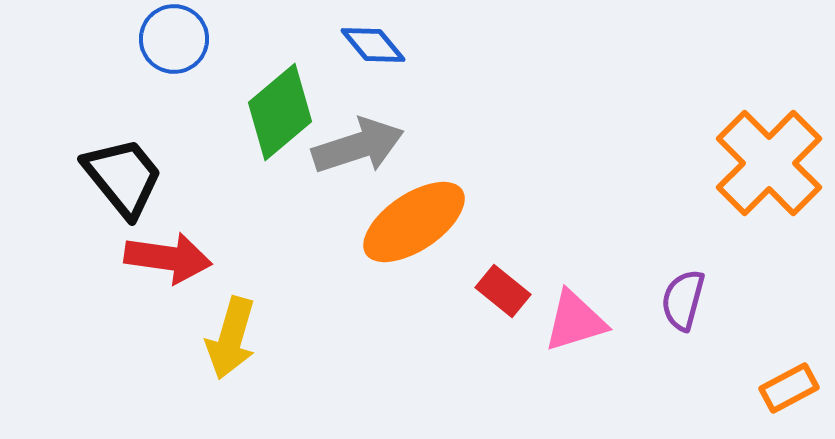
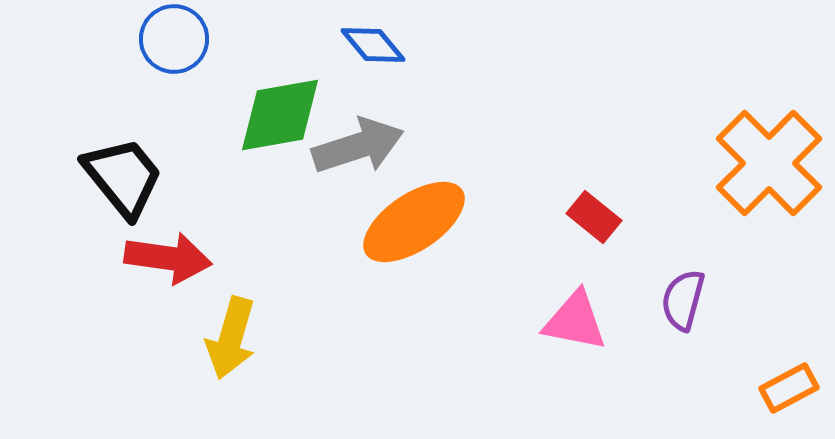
green diamond: moved 3 px down; rotated 30 degrees clockwise
red rectangle: moved 91 px right, 74 px up
pink triangle: rotated 28 degrees clockwise
